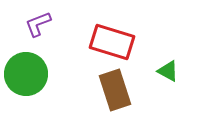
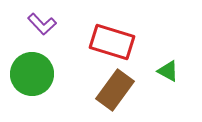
purple L-shape: moved 4 px right; rotated 112 degrees counterclockwise
green circle: moved 6 px right
brown rectangle: rotated 54 degrees clockwise
